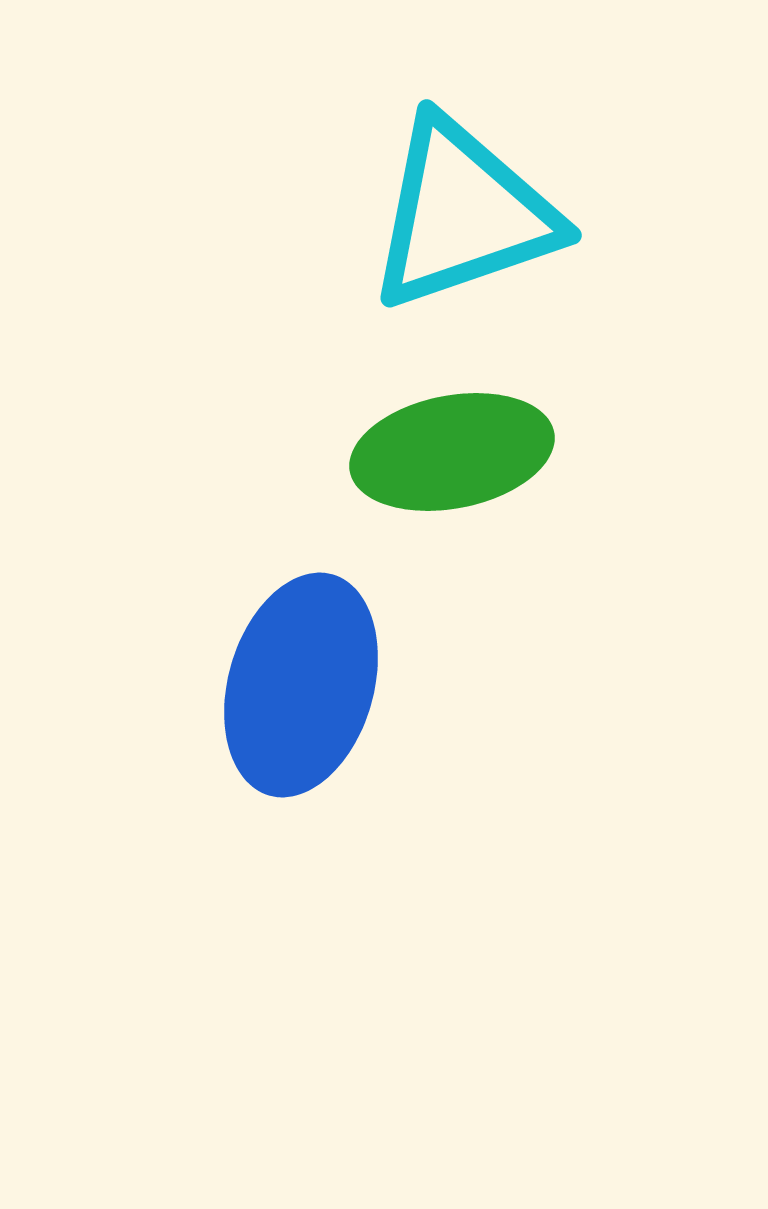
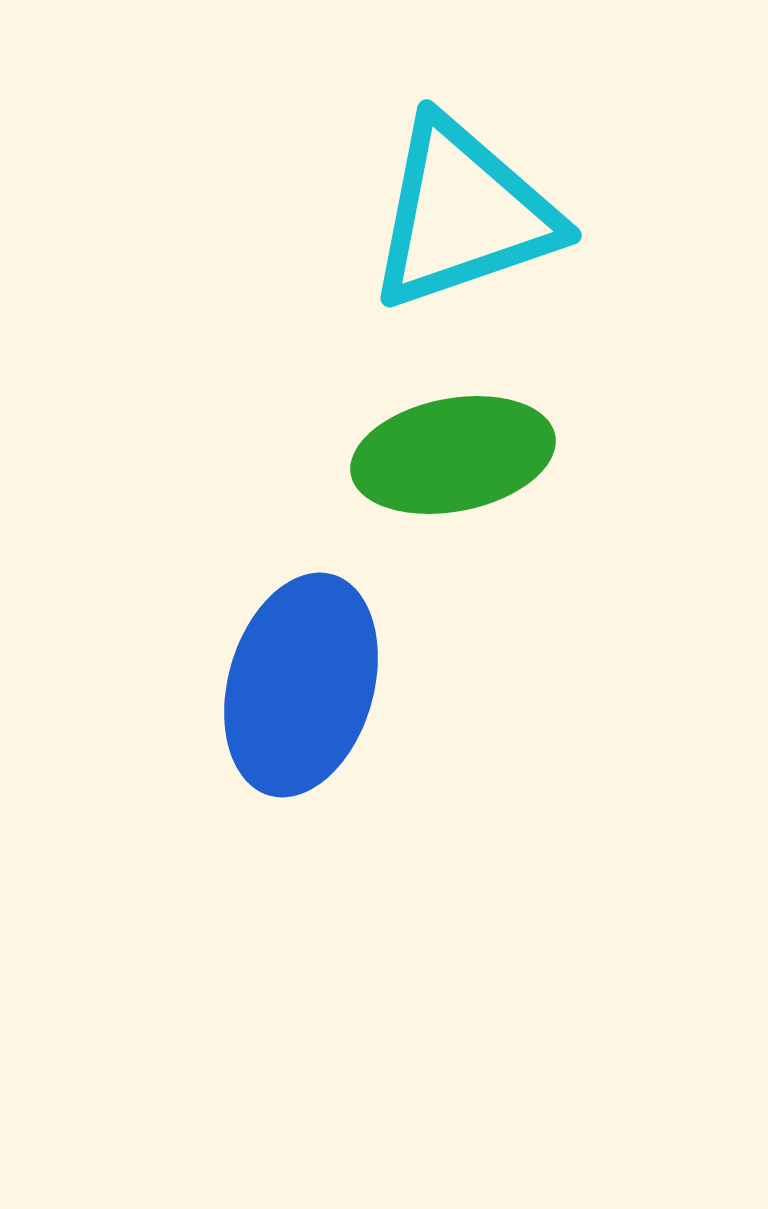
green ellipse: moved 1 px right, 3 px down
